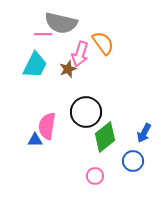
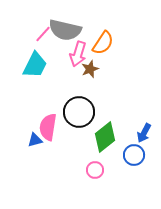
gray semicircle: moved 4 px right, 7 px down
pink line: rotated 48 degrees counterclockwise
orange semicircle: rotated 70 degrees clockwise
pink arrow: moved 2 px left
brown star: moved 22 px right
black circle: moved 7 px left
pink semicircle: moved 1 px right, 1 px down
blue triangle: rotated 14 degrees counterclockwise
blue circle: moved 1 px right, 6 px up
pink circle: moved 6 px up
